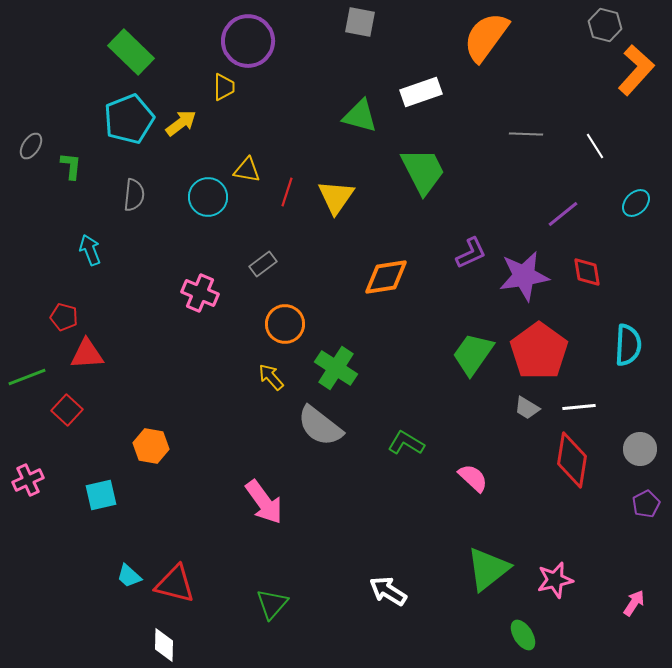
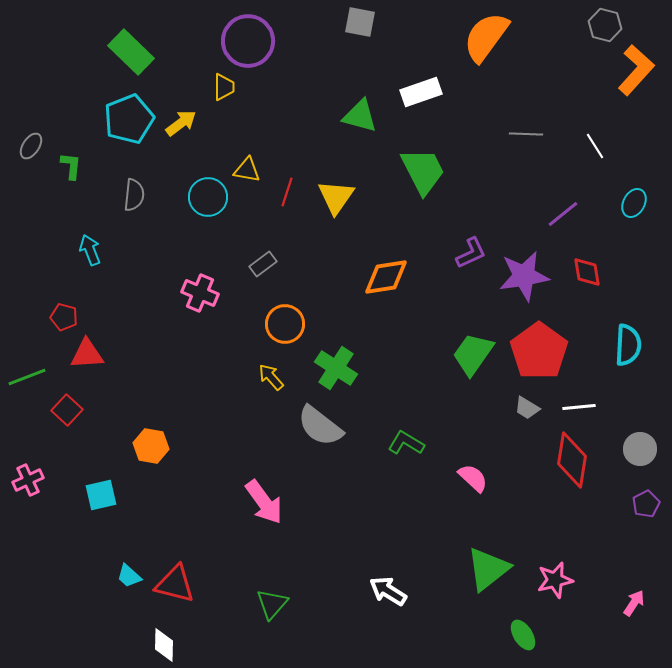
cyan ellipse at (636, 203): moved 2 px left; rotated 16 degrees counterclockwise
